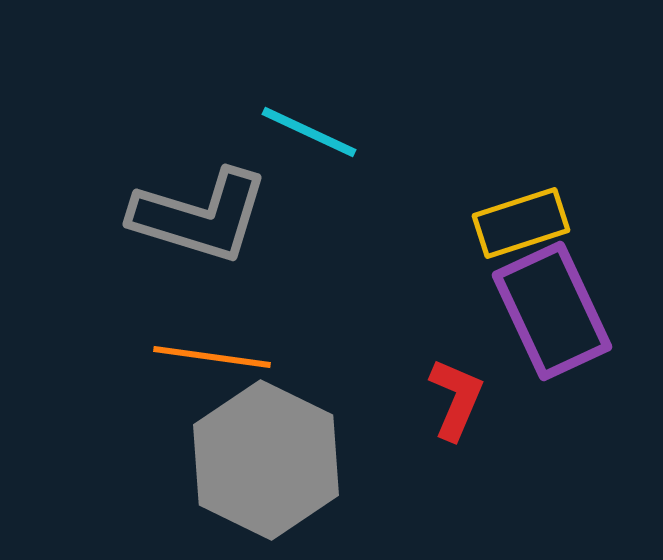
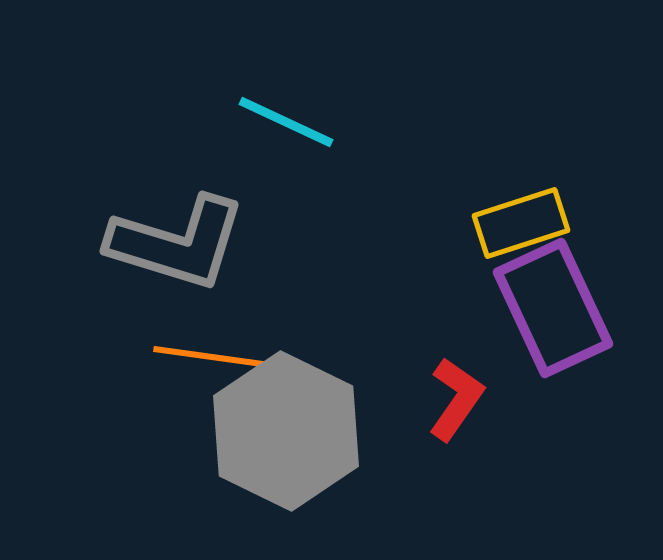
cyan line: moved 23 px left, 10 px up
gray L-shape: moved 23 px left, 27 px down
purple rectangle: moved 1 px right, 3 px up
red L-shape: rotated 12 degrees clockwise
gray hexagon: moved 20 px right, 29 px up
